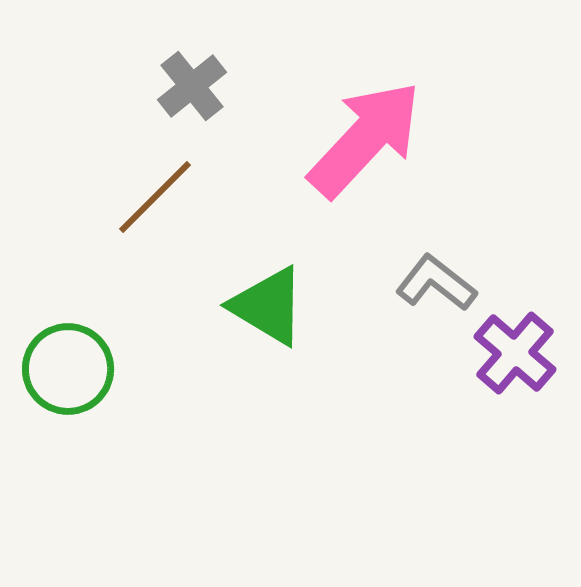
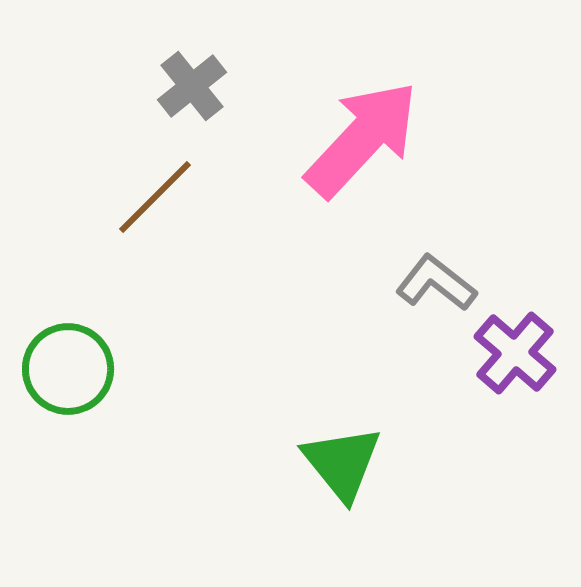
pink arrow: moved 3 px left
green triangle: moved 74 px right, 157 px down; rotated 20 degrees clockwise
